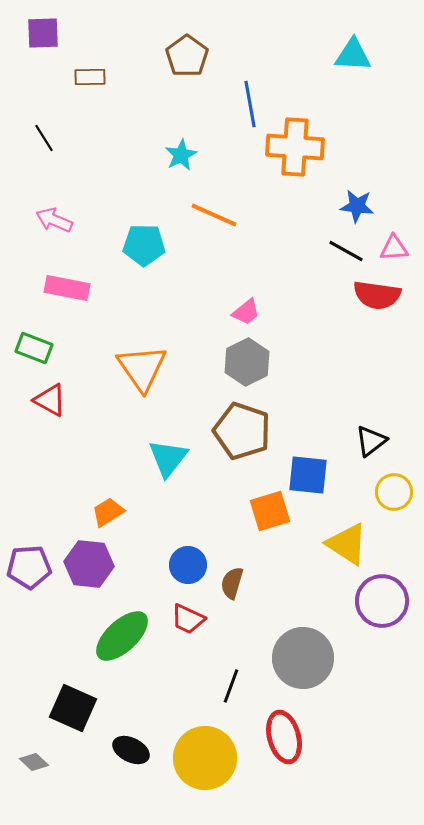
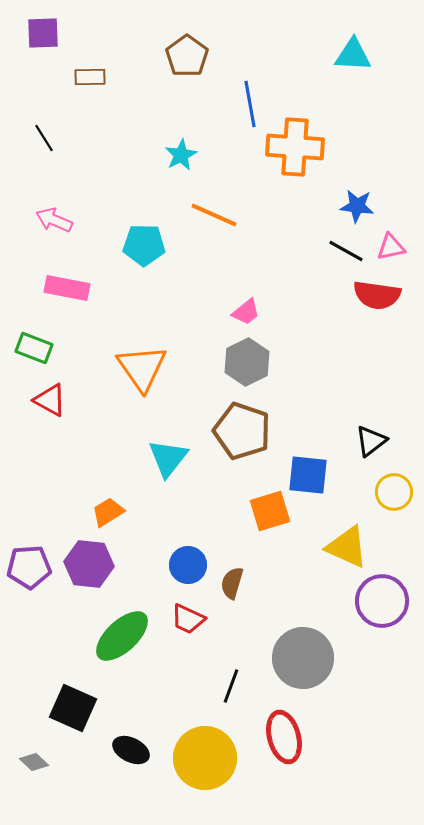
pink triangle at (394, 248): moved 3 px left, 1 px up; rotated 8 degrees counterclockwise
yellow triangle at (347, 544): moved 3 px down; rotated 9 degrees counterclockwise
